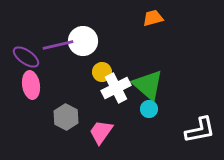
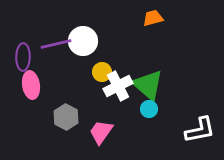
purple line: moved 2 px left, 1 px up
purple ellipse: moved 3 px left; rotated 56 degrees clockwise
white cross: moved 2 px right, 2 px up
